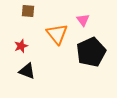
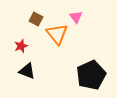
brown square: moved 8 px right, 8 px down; rotated 24 degrees clockwise
pink triangle: moved 7 px left, 3 px up
black pentagon: moved 23 px down
